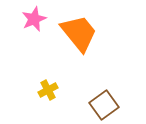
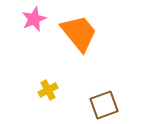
brown square: rotated 16 degrees clockwise
